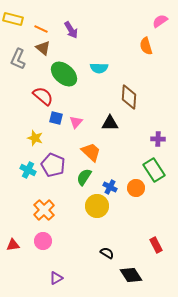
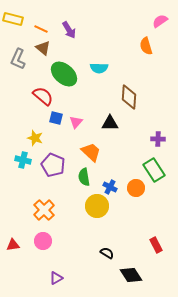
purple arrow: moved 2 px left
cyan cross: moved 5 px left, 10 px up; rotated 14 degrees counterclockwise
green semicircle: rotated 42 degrees counterclockwise
